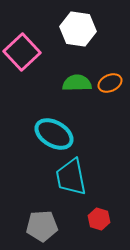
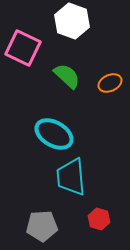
white hexagon: moved 6 px left, 8 px up; rotated 12 degrees clockwise
pink square: moved 1 px right, 4 px up; rotated 21 degrees counterclockwise
green semicircle: moved 10 px left, 7 px up; rotated 44 degrees clockwise
cyan trapezoid: rotated 6 degrees clockwise
